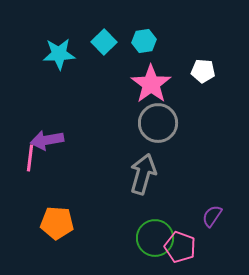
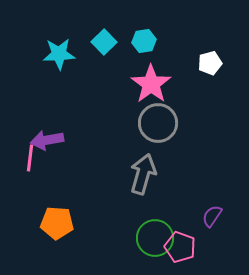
white pentagon: moved 7 px right, 8 px up; rotated 20 degrees counterclockwise
